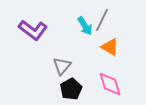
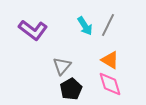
gray line: moved 6 px right, 5 px down
orange triangle: moved 13 px down
